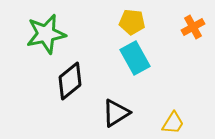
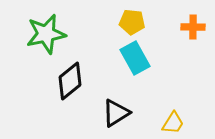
orange cross: rotated 30 degrees clockwise
